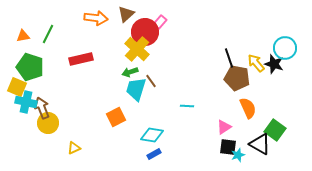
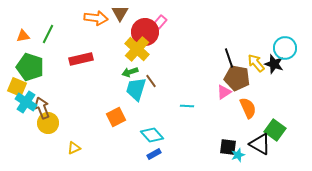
brown triangle: moved 6 px left, 1 px up; rotated 18 degrees counterclockwise
cyan cross: rotated 20 degrees clockwise
pink triangle: moved 35 px up
cyan diamond: rotated 40 degrees clockwise
